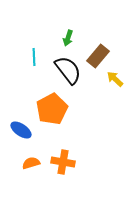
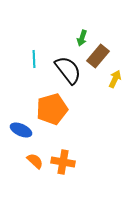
green arrow: moved 14 px right
cyan line: moved 2 px down
yellow arrow: rotated 72 degrees clockwise
orange pentagon: rotated 12 degrees clockwise
blue ellipse: rotated 10 degrees counterclockwise
orange semicircle: moved 4 px right, 2 px up; rotated 60 degrees clockwise
